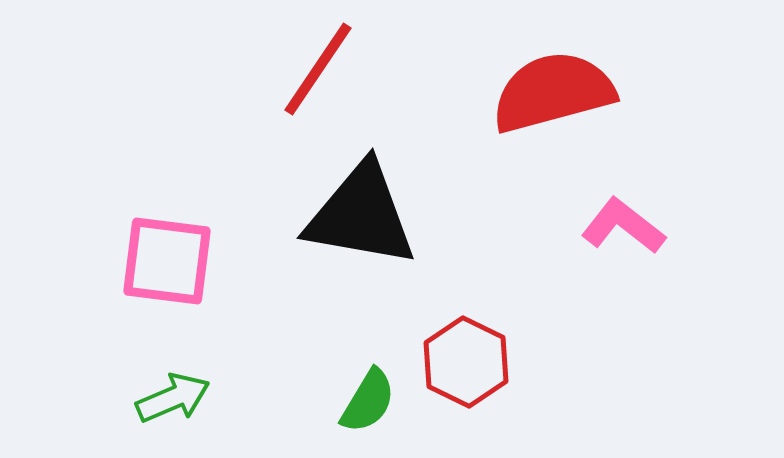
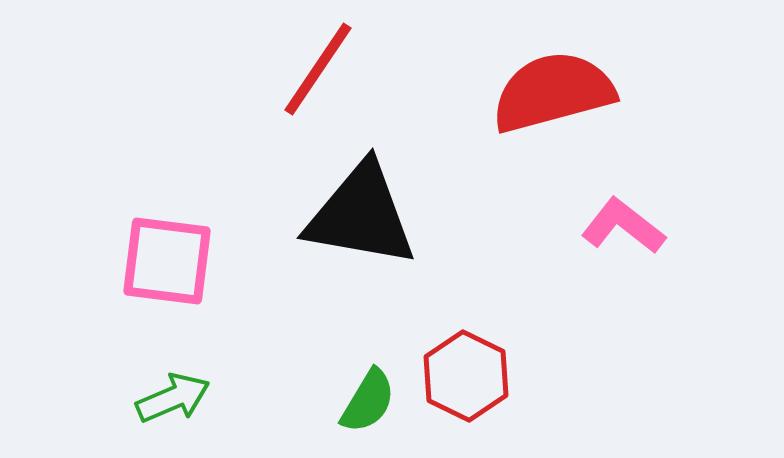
red hexagon: moved 14 px down
